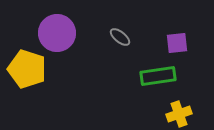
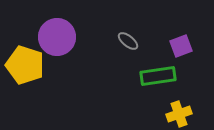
purple circle: moved 4 px down
gray ellipse: moved 8 px right, 4 px down
purple square: moved 4 px right, 3 px down; rotated 15 degrees counterclockwise
yellow pentagon: moved 2 px left, 4 px up
